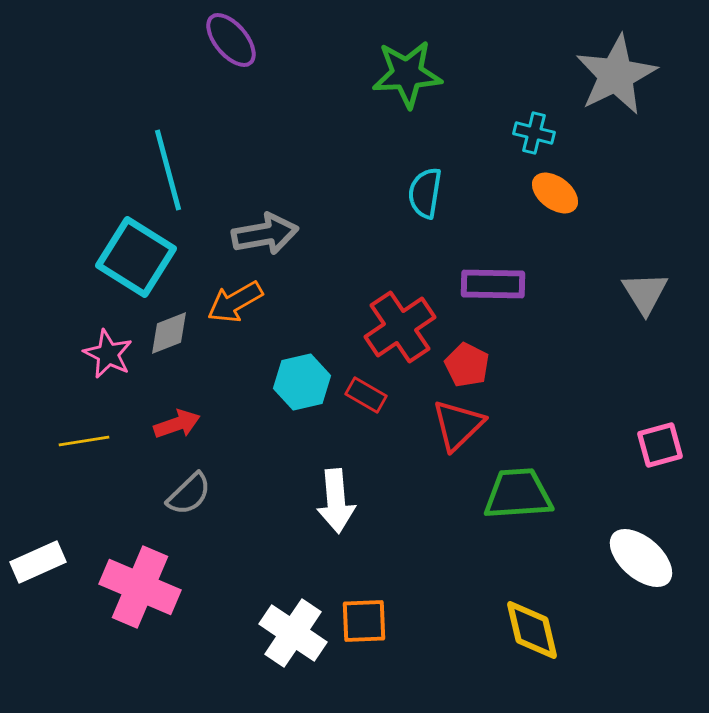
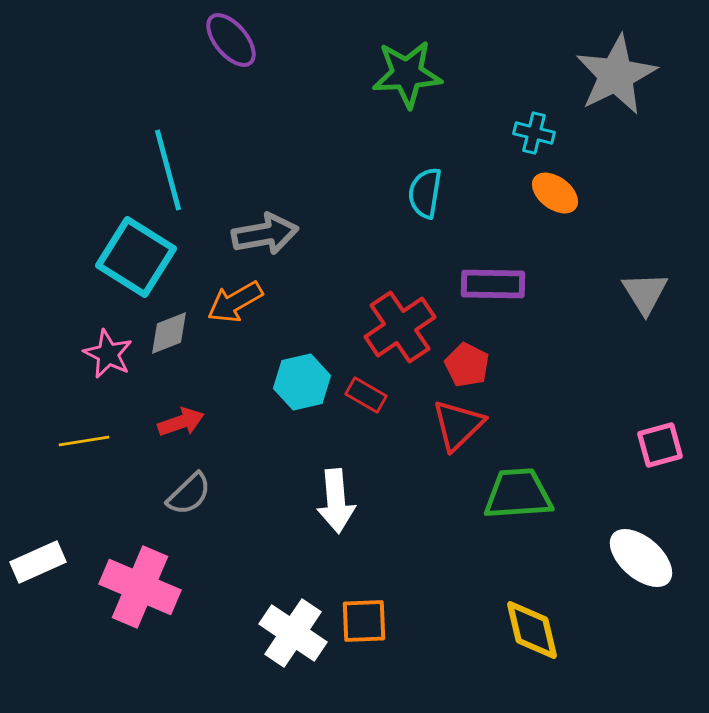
red arrow: moved 4 px right, 2 px up
